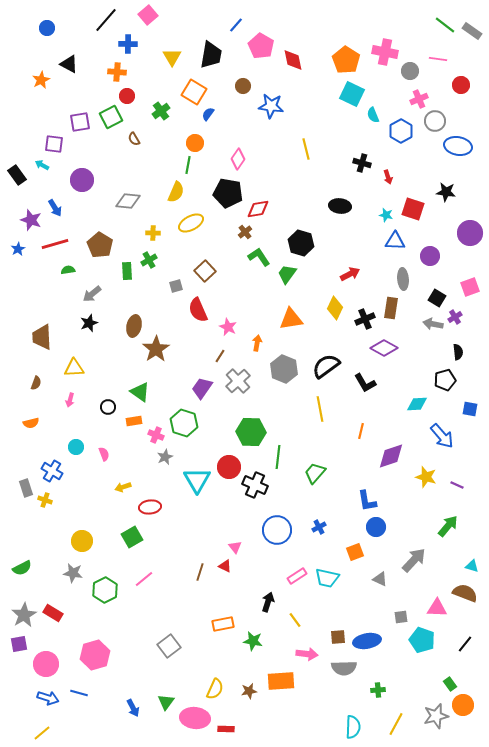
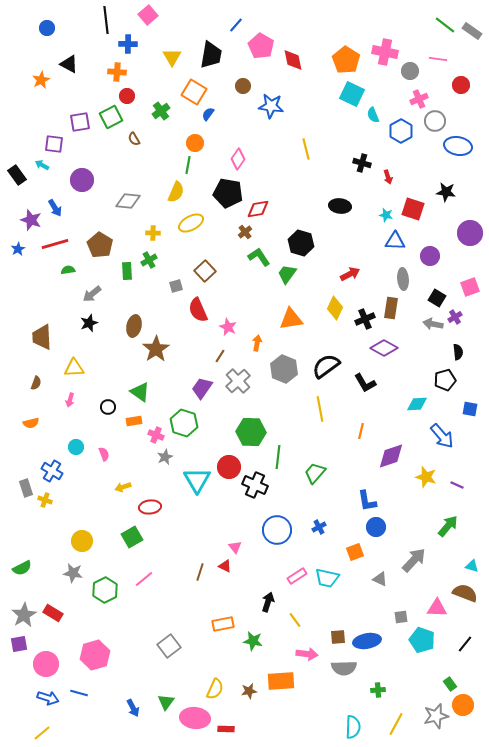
black line at (106, 20): rotated 48 degrees counterclockwise
